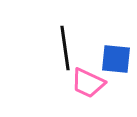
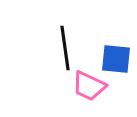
pink trapezoid: moved 1 px right, 3 px down
